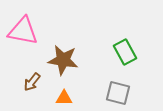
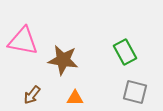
pink triangle: moved 10 px down
brown arrow: moved 13 px down
gray square: moved 17 px right, 1 px up
orange triangle: moved 11 px right
